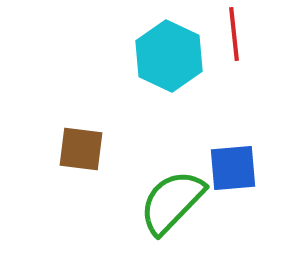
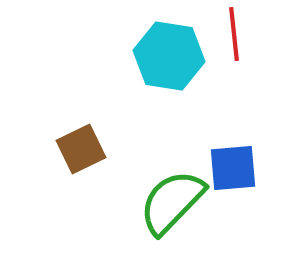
cyan hexagon: rotated 16 degrees counterclockwise
brown square: rotated 33 degrees counterclockwise
